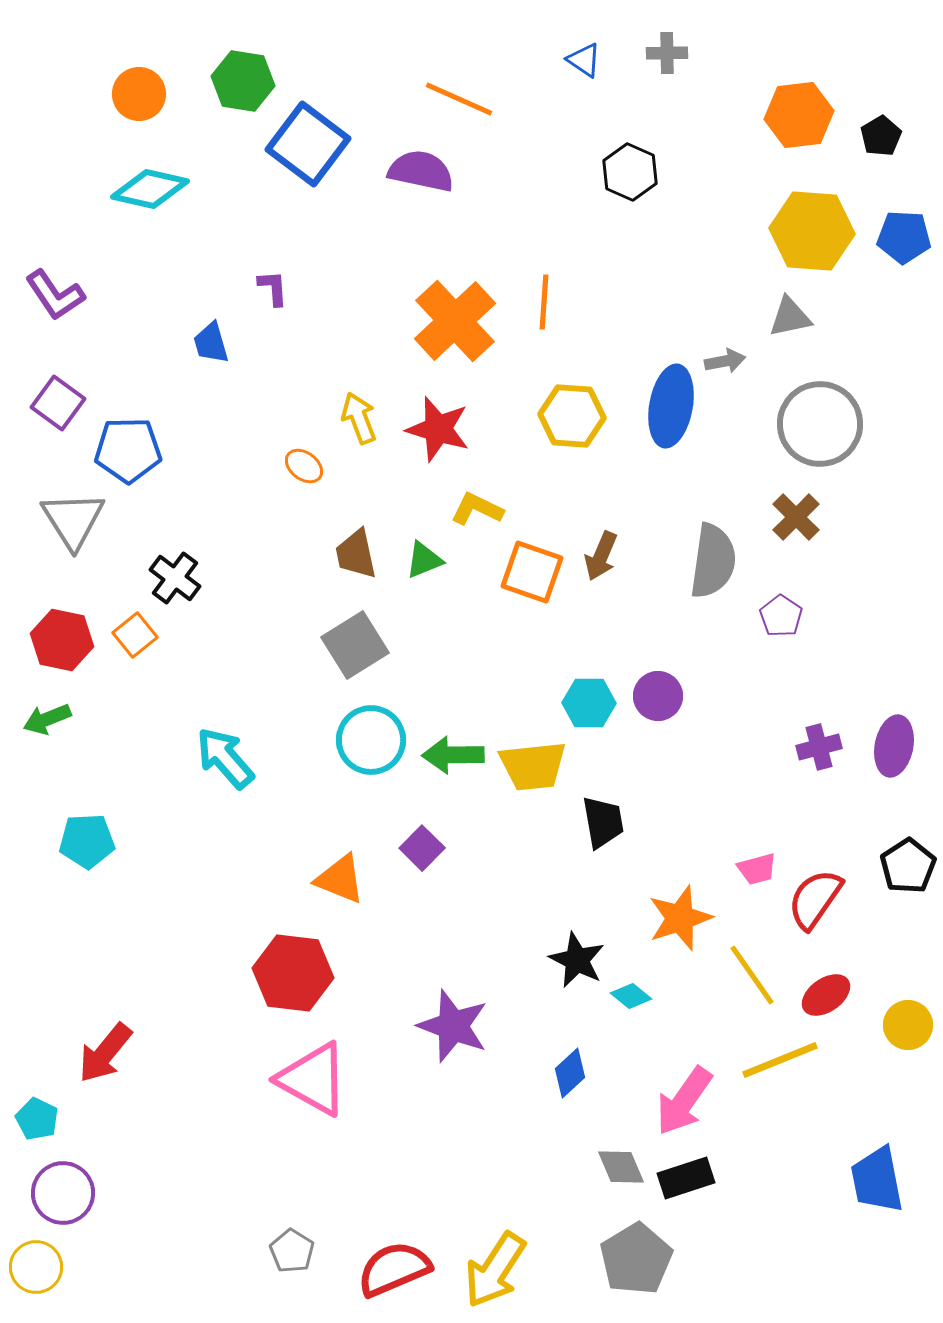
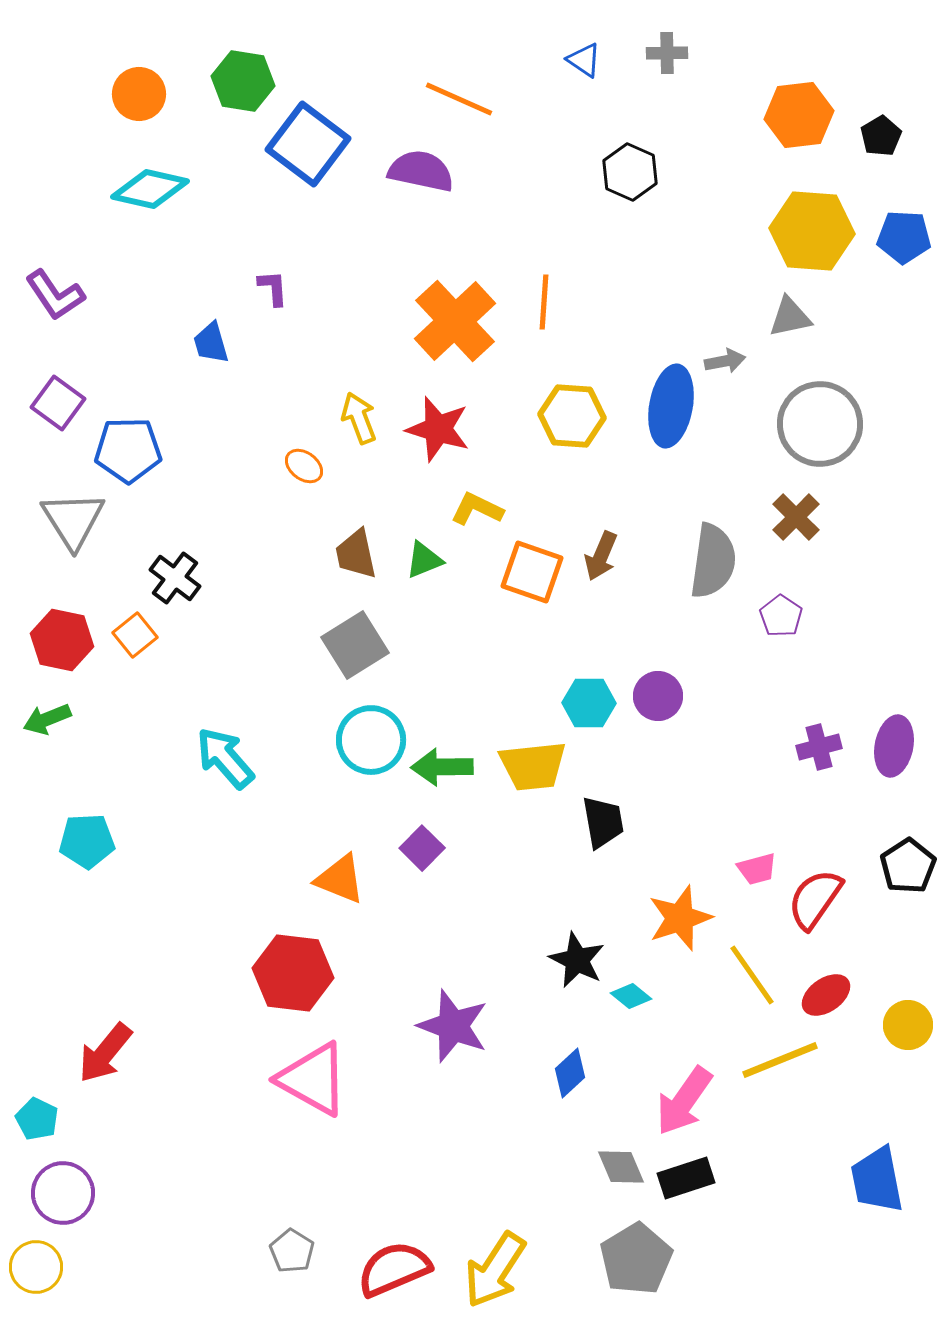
green arrow at (453, 755): moved 11 px left, 12 px down
